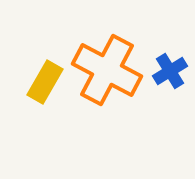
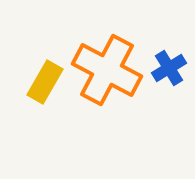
blue cross: moved 1 px left, 3 px up
